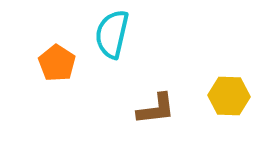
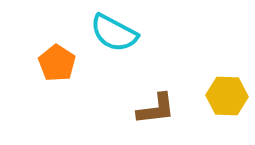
cyan semicircle: moved 2 px right, 1 px up; rotated 75 degrees counterclockwise
yellow hexagon: moved 2 px left
